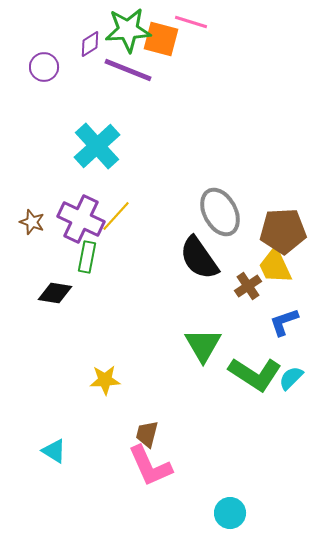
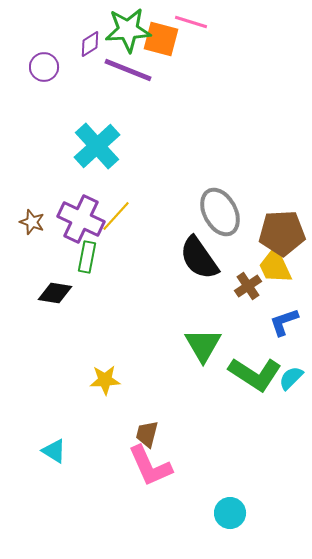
brown pentagon: moved 1 px left, 2 px down
